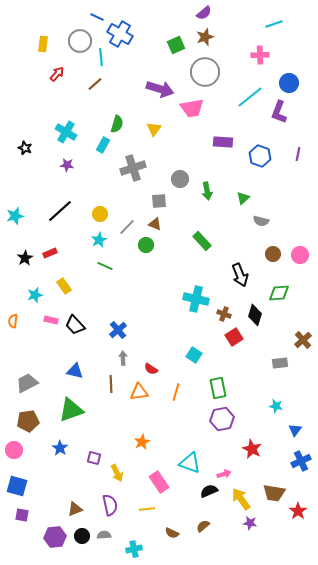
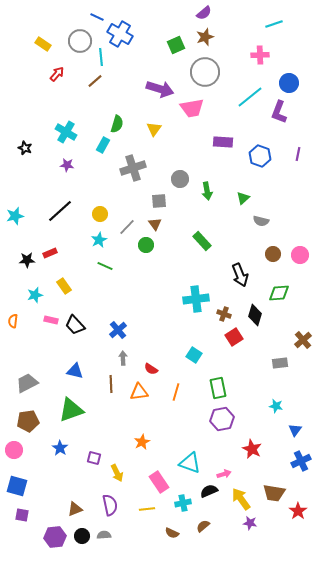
yellow rectangle at (43, 44): rotated 63 degrees counterclockwise
brown line at (95, 84): moved 3 px up
brown triangle at (155, 224): rotated 32 degrees clockwise
black star at (25, 258): moved 2 px right, 2 px down; rotated 28 degrees clockwise
cyan cross at (196, 299): rotated 20 degrees counterclockwise
cyan cross at (134, 549): moved 49 px right, 46 px up
